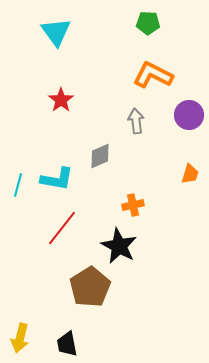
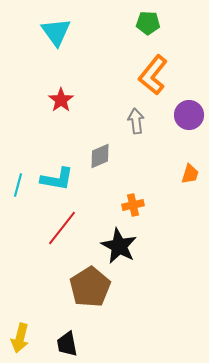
orange L-shape: rotated 78 degrees counterclockwise
